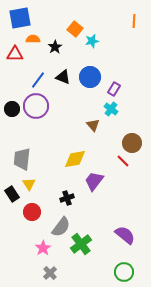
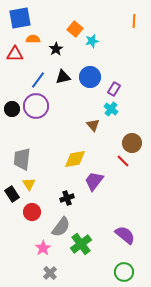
black star: moved 1 px right, 2 px down
black triangle: rotated 35 degrees counterclockwise
